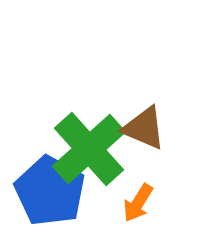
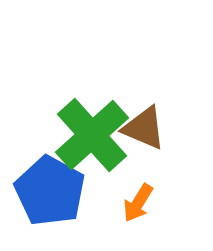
green cross: moved 3 px right, 14 px up
